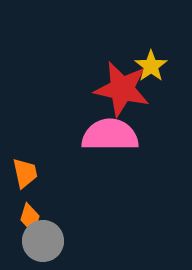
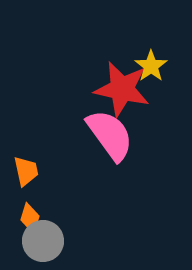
pink semicircle: rotated 54 degrees clockwise
orange trapezoid: moved 1 px right, 2 px up
